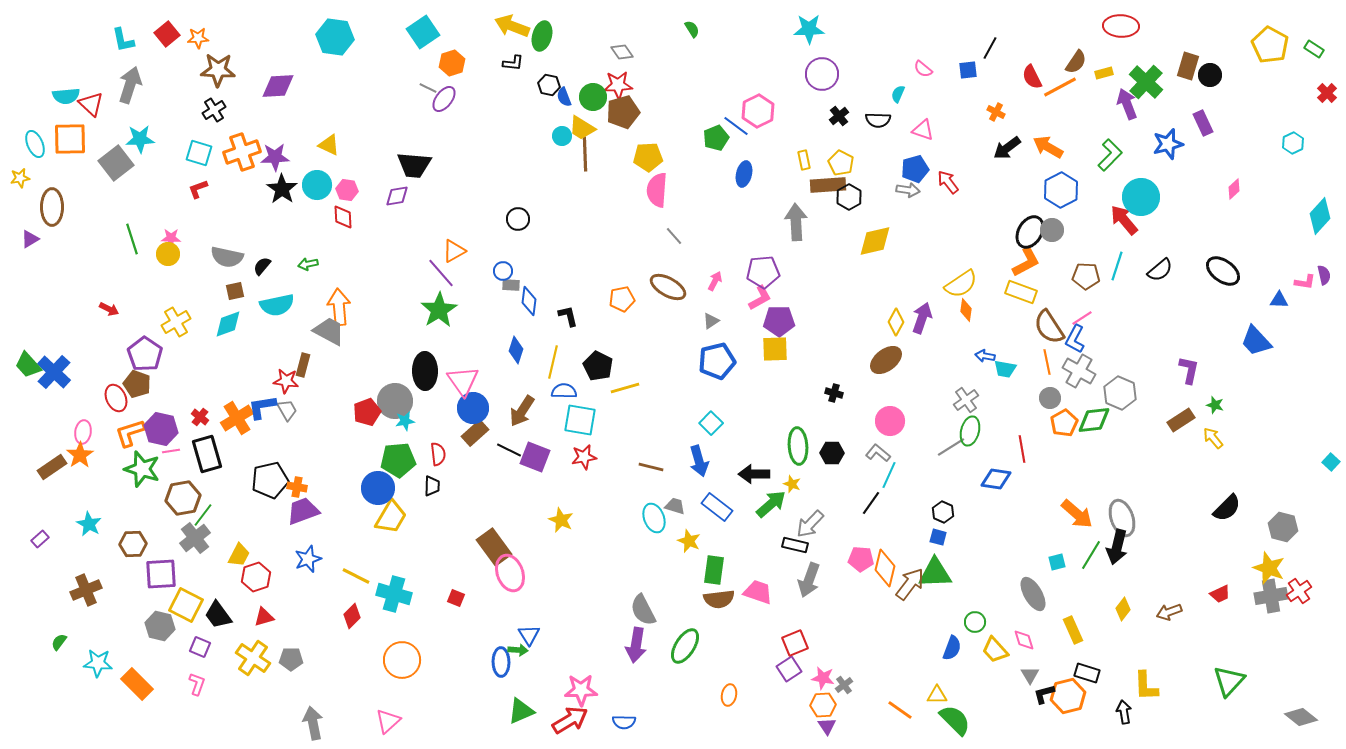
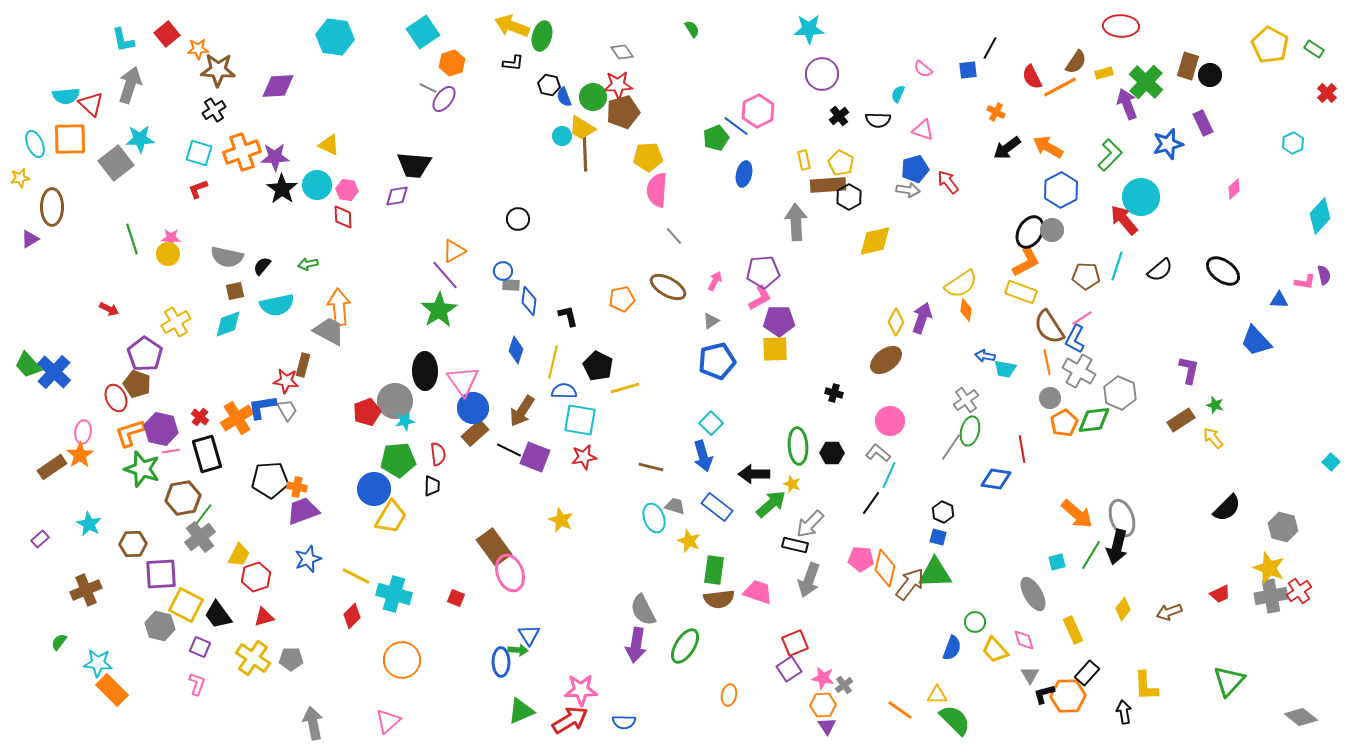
orange star at (198, 38): moved 11 px down
purple line at (441, 273): moved 4 px right, 2 px down
gray line at (951, 447): rotated 24 degrees counterclockwise
blue arrow at (699, 461): moved 4 px right, 5 px up
black pentagon at (270, 480): rotated 9 degrees clockwise
blue circle at (378, 488): moved 4 px left, 1 px down
gray cross at (195, 538): moved 5 px right, 1 px up
black rectangle at (1087, 673): rotated 65 degrees counterclockwise
orange rectangle at (137, 684): moved 25 px left, 6 px down
orange hexagon at (1068, 696): rotated 12 degrees clockwise
